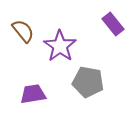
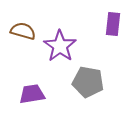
purple rectangle: rotated 45 degrees clockwise
brown semicircle: rotated 35 degrees counterclockwise
purple trapezoid: moved 1 px left
